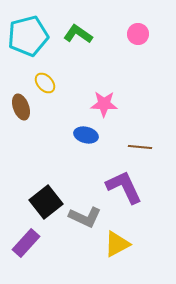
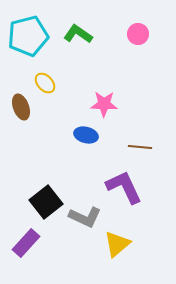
yellow triangle: rotated 12 degrees counterclockwise
